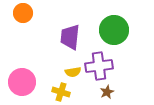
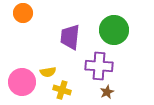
purple cross: rotated 12 degrees clockwise
yellow semicircle: moved 25 px left
yellow cross: moved 1 px right, 2 px up
